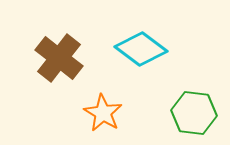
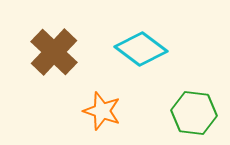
brown cross: moved 5 px left, 6 px up; rotated 6 degrees clockwise
orange star: moved 1 px left, 2 px up; rotated 12 degrees counterclockwise
